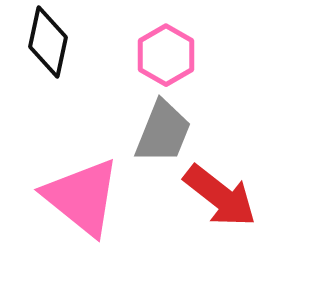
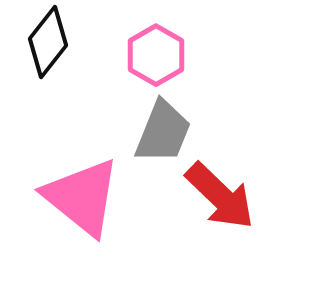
black diamond: rotated 26 degrees clockwise
pink hexagon: moved 10 px left
red arrow: rotated 6 degrees clockwise
